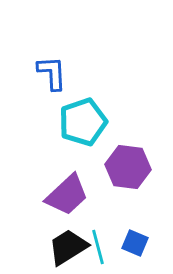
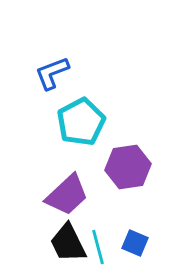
blue L-shape: rotated 108 degrees counterclockwise
cyan pentagon: moved 2 px left; rotated 9 degrees counterclockwise
purple hexagon: rotated 15 degrees counterclockwise
black trapezoid: moved 4 px up; rotated 84 degrees counterclockwise
